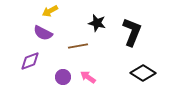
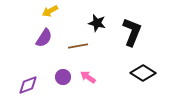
purple semicircle: moved 1 px right, 5 px down; rotated 84 degrees counterclockwise
purple diamond: moved 2 px left, 24 px down
